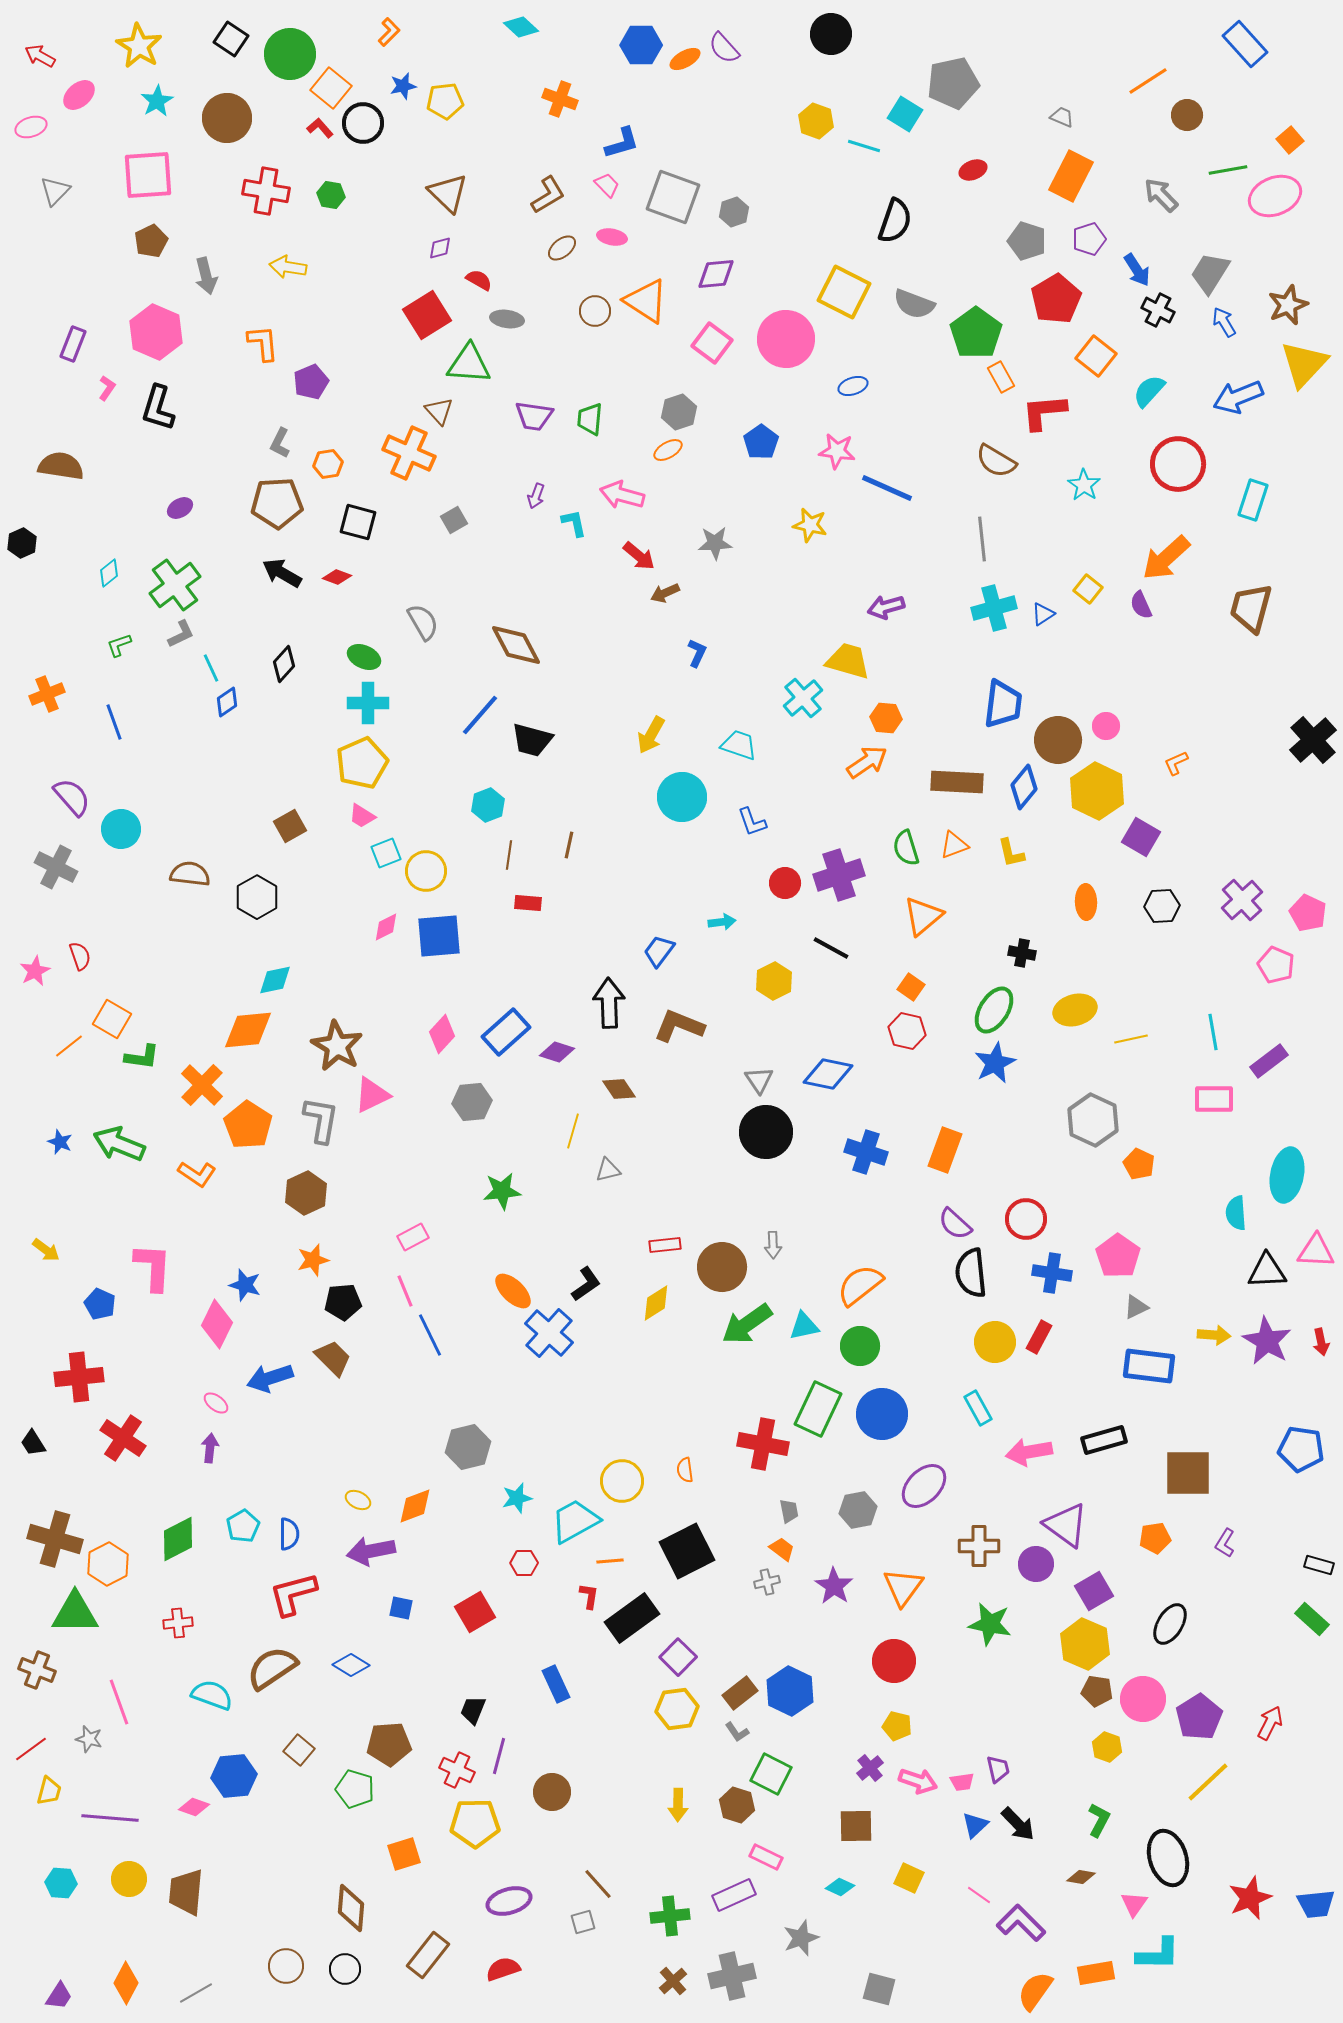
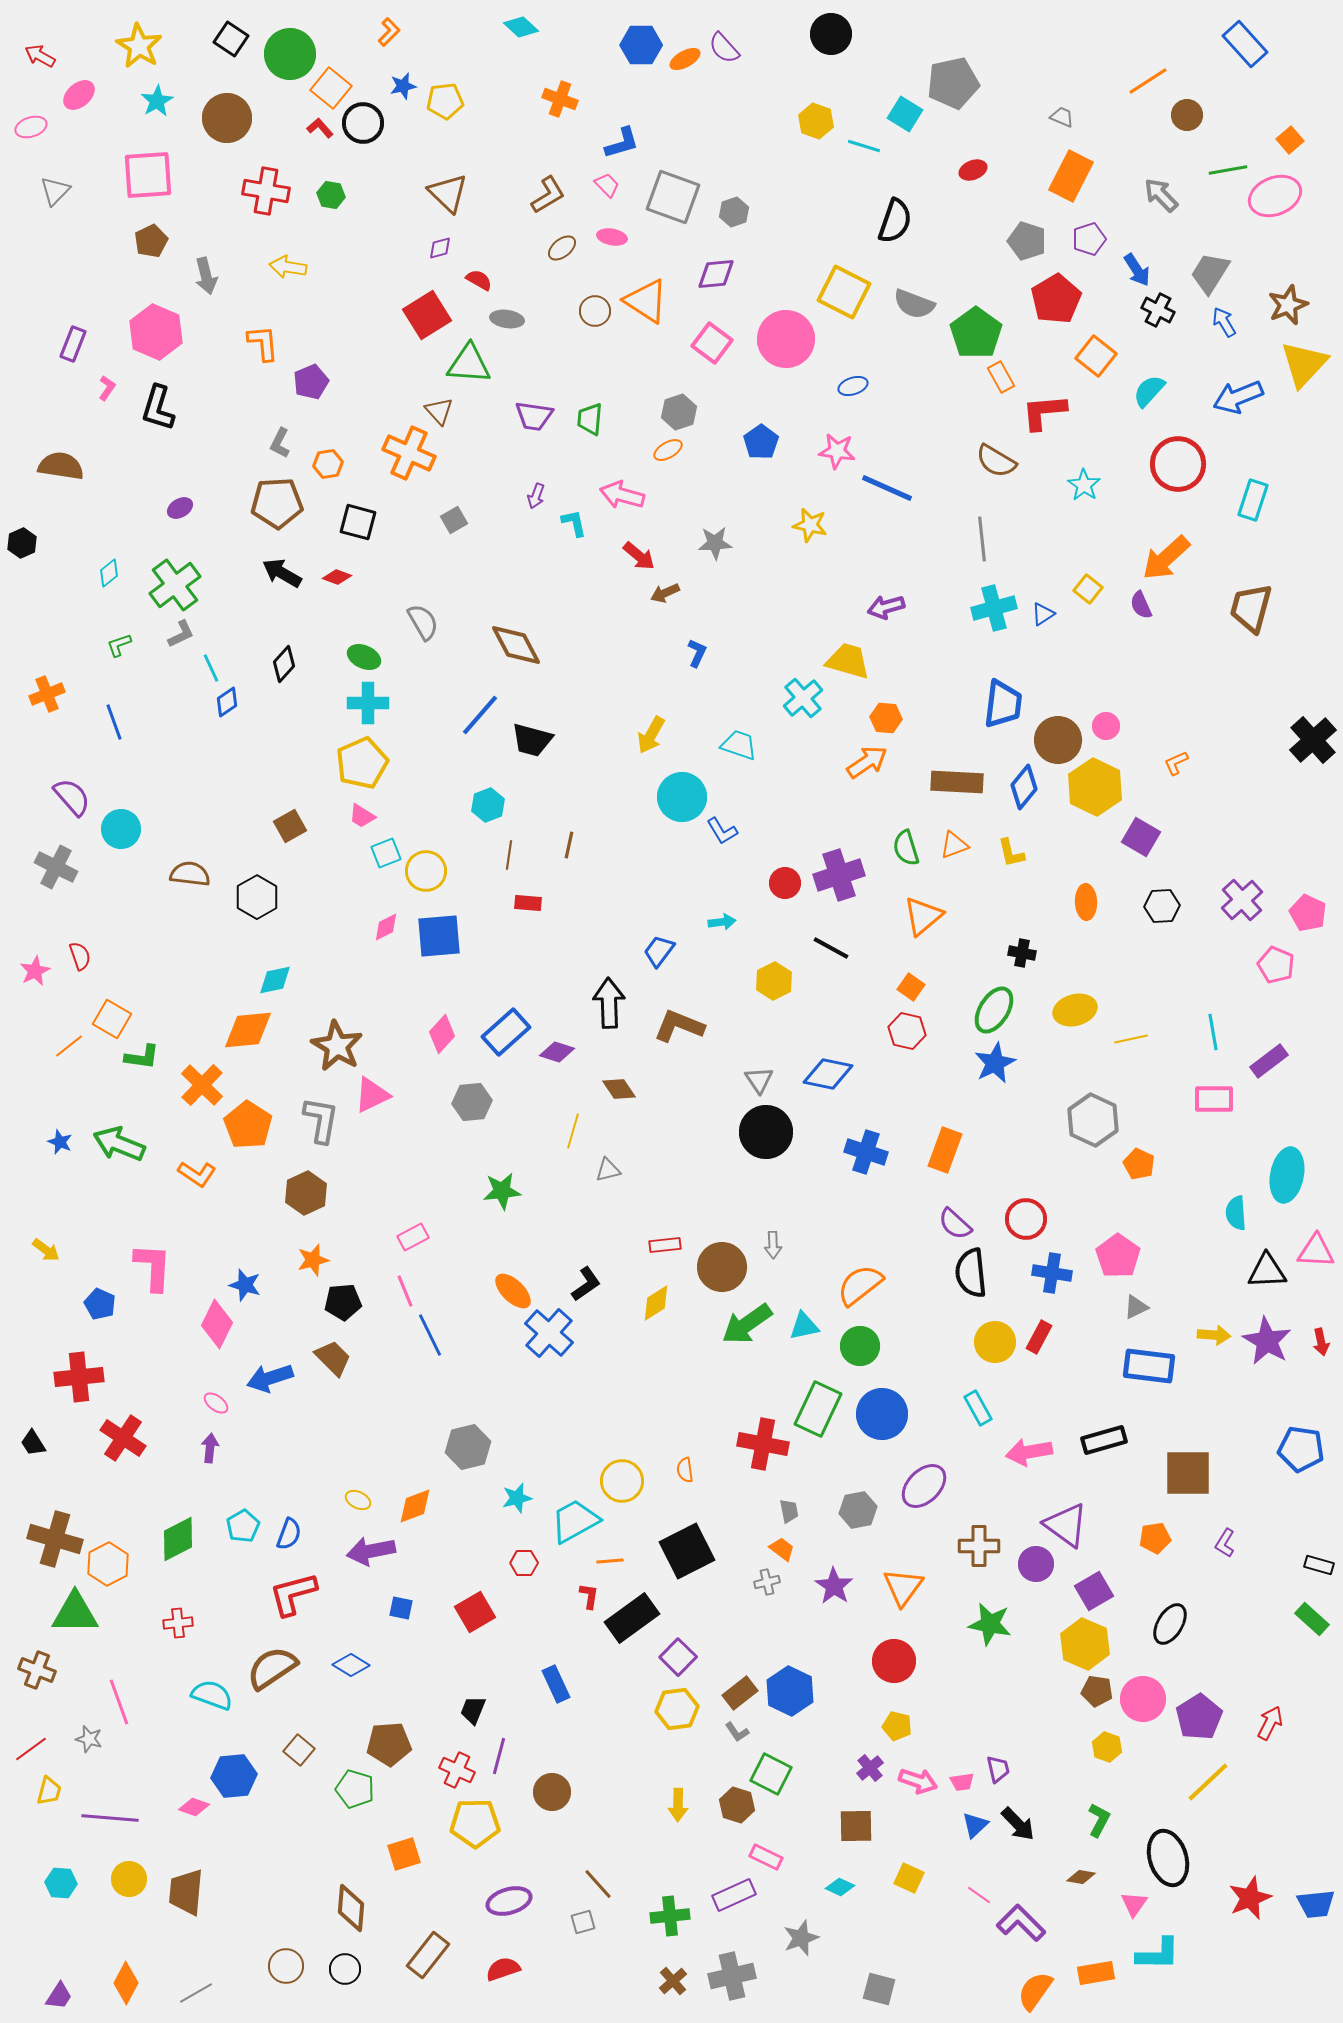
yellow hexagon at (1097, 791): moved 2 px left, 4 px up
blue L-shape at (752, 822): moved 30 px left, 9 px down; rotated 12 degrees counterclockwise
blue semicircle at (289, 1534): rotated 20 degrees clockwise
